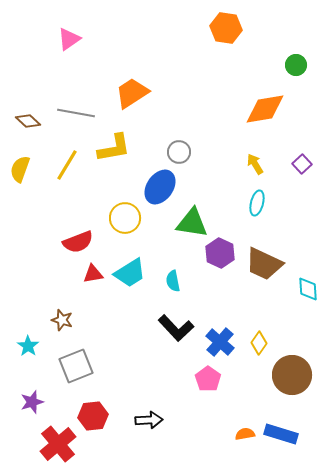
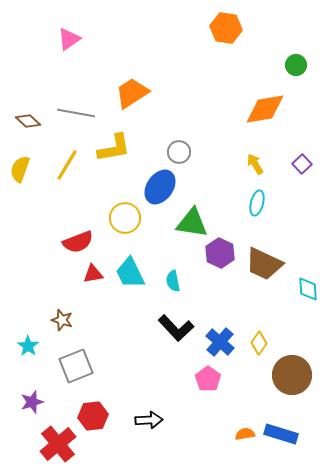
cyan trapezoid: rotated 96 degrees clockwise
